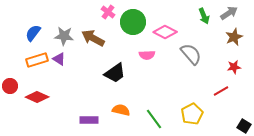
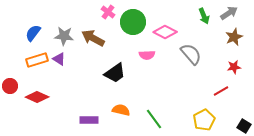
yellow pentagon: moved 12 px right, 6 px down
